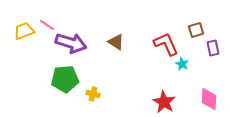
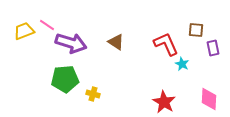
brown square: rotated 21 degrees clockwise
